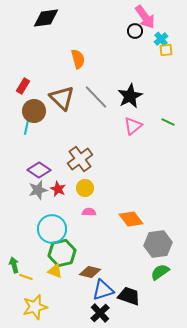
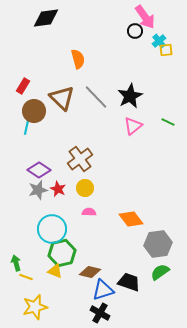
cyan cross: moved 2 px left, 2 px down
green arrow: moved 2 px right, 2 px up
black trapezoid: moved 14 px up
black cross: rotated 18 degrees counterclockwise
